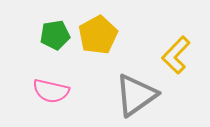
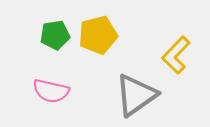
yellow pentagon: rotated 15 degrees clockwise
